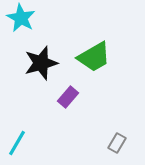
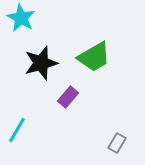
cyan line: moved 13 px up
